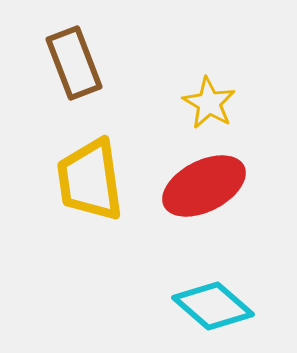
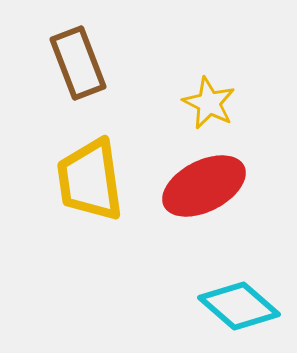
brown rectangle: moved 4 px right
yellow star: rotated 4 degrees counterclockwise
cyan diamond: moved 26 px right
